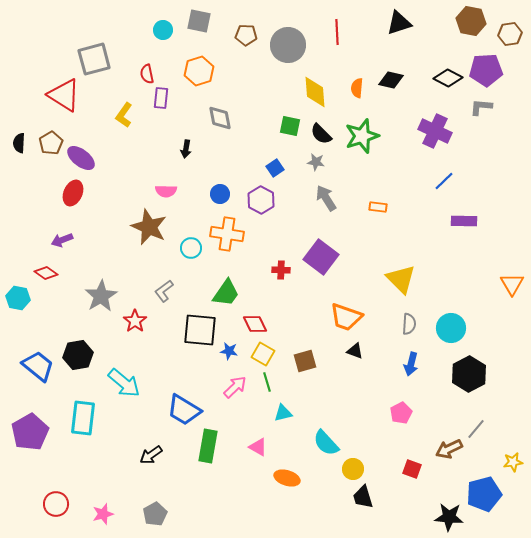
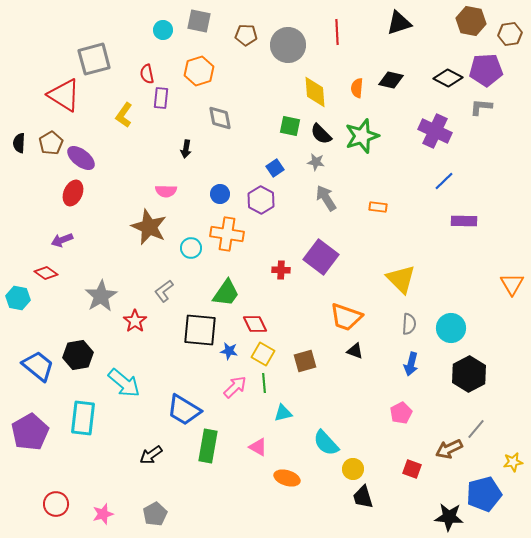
green line at (267, 382): moved 3 px left, 1 px down; rotated 12 degrees clockwise
